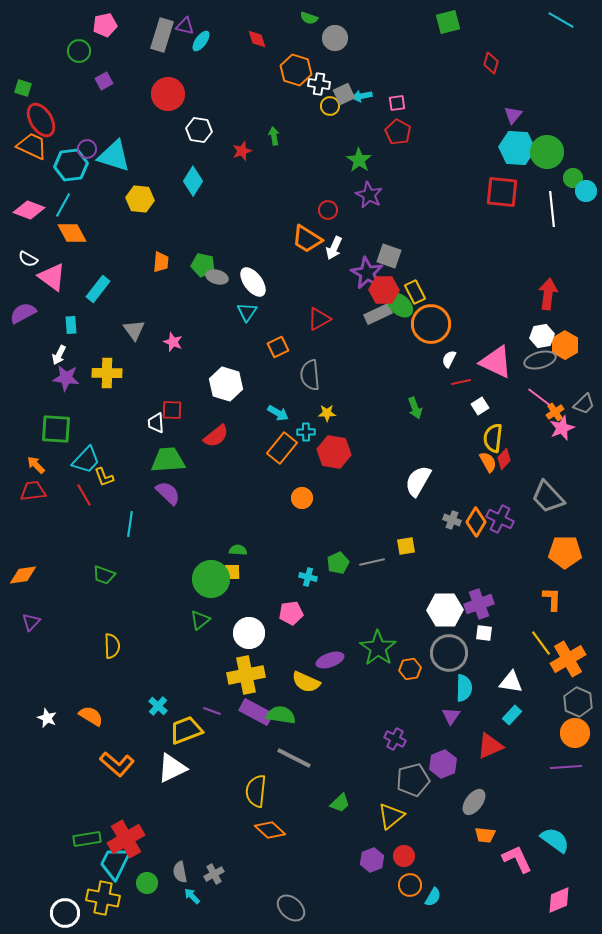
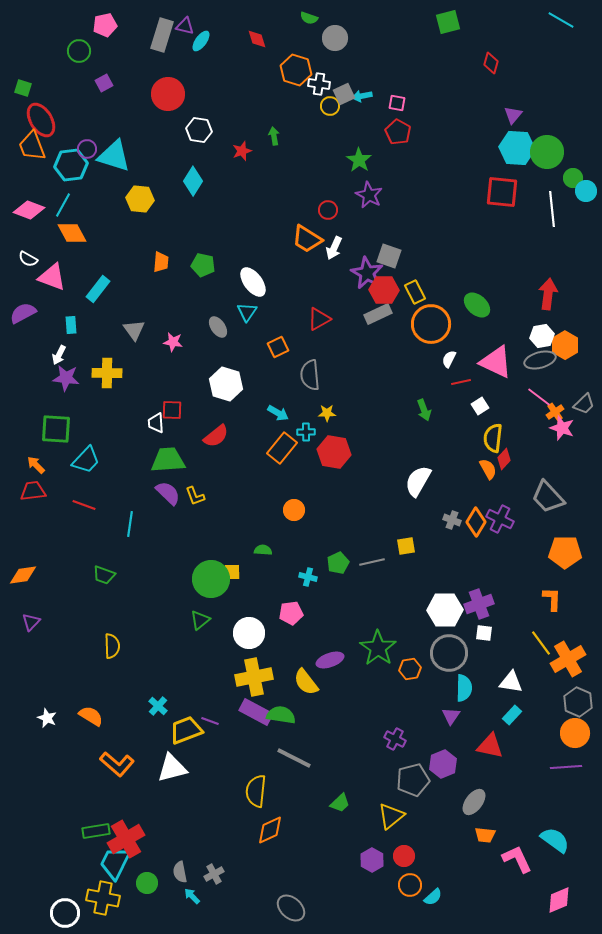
purple square at (104, 81): moved 2 px down
pink square at (397, 103): rotated 18 degrees clockwise
orange trapezoid at (32, 146): rotated 136 degrees counterclockwise
pink triangle at (52, 277): rotated 16 degrees counterclockwise
gray ellipse at (217, 277): moved 1 px right, 50 px down; rotated 40 degrees clockwise
green ellipse at (400, 305): moved 77 px right
pink star at (173, 342): rotated 12 degrees counterclockwise
green arrow at (415, 408): moved 9 px right, 2 px down
pink star at (562, 428): rotated 30 degrees counterclockwise
orange semicircle at (488, 462): moved 7 px down
yellow L-shape at (104, 477): moved 91 px right, 19 px down
red line at (84, 495): moved 10 px down; rotated 40 degrees counterclockwise
orange circle at (302, 498): moved 8 px left, 12 px down
green semicircle at (238, 550): moved 25 px right
yellow cross at (246, 675): moved 8 px right, 2 px down
yellow semicircle at (306, 682): rotated 28 degrees clockwise
purple line at (212, 711): moved 2 px left, 10 px down
red triangle at (490, 746): rotated 36 degrees clockwise
white triangle at (172, 768): rotated 12 degrees clockwise
orange diamond at (270, 830): rotated 68 degrees counterclockwise
green rectangle at (87, 839): moved 9 px right, 8 px up
purple hexagon at (372, 860): rotated 10 degrees counterclockwise
cyan semicircle at (433, 897): rotated 18 degrees clockwise
